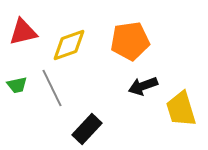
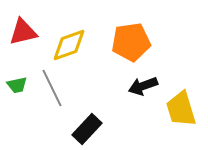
orange pentagon: moved 1 px right, 1 px down
